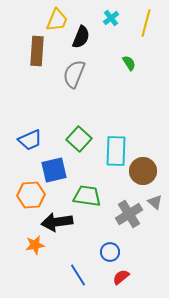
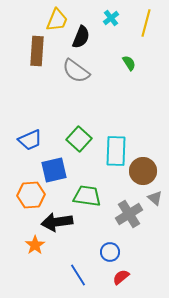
gray semicircle: moved 2 px right, 3 px up; rotated 76 degrees counterclockwise
gray triangle: moved 4 px up
orange star: rotated 24 degrees counterclockwise
